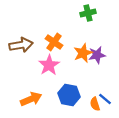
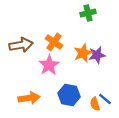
orange arrow: moved 2 px left, 1 px up; rotated 15 degrees clockwise
